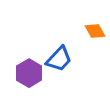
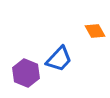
purple hexagon: moved 3 px left; rotated 8 degrees counterclockwise
